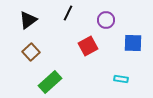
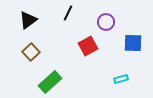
purple circle: moved 2 px down
cyan rectangle: rotated 24 degrees counterclockwise
